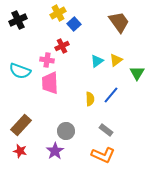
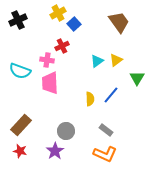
green triangle: moved 5 px down
orange L-shape: moved 2 px right, 1 px up
